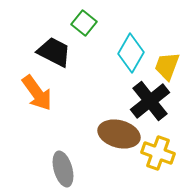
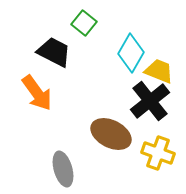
yellow trapezoid: moved 8 px left, 5 px down; rotated 92 degrees clockwise
brown ellipse: moved 8 px left; rotated 12 degrees clockwise
